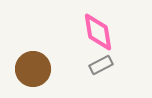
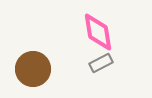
gray rectangle: moved 2 px up
